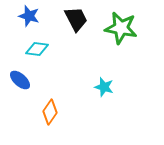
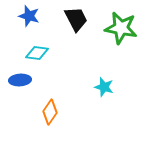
cyan diamond: moved 4 px down
blue ellipse: rotated 45 degrees counterclockwise
